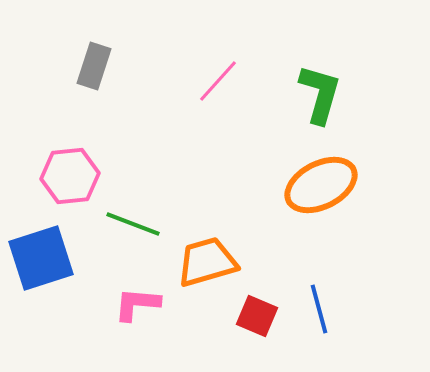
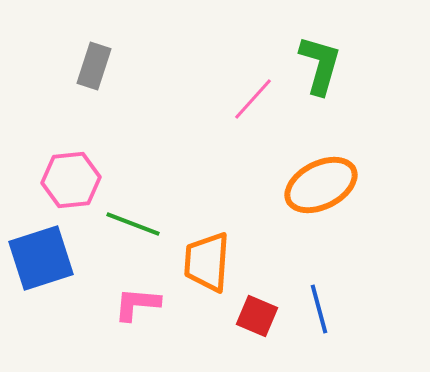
pink line: moved 35 px right, 18 px down
green L-shape: moved 29 px up
pink hexagon: moved 1 px right, 4 px down
orange trapezoid: rotated 70 degrees counterclockwise
